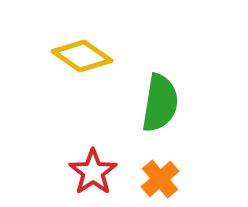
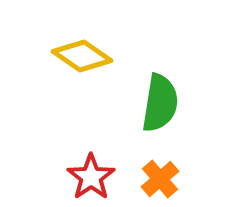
red star: moved 2 px left, 5 px down
